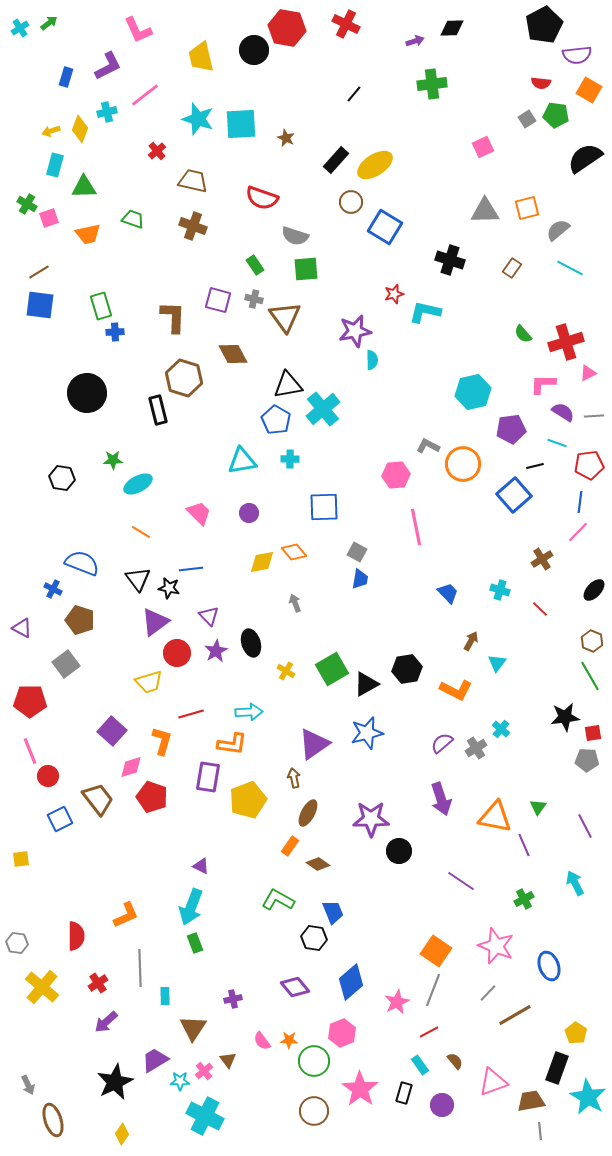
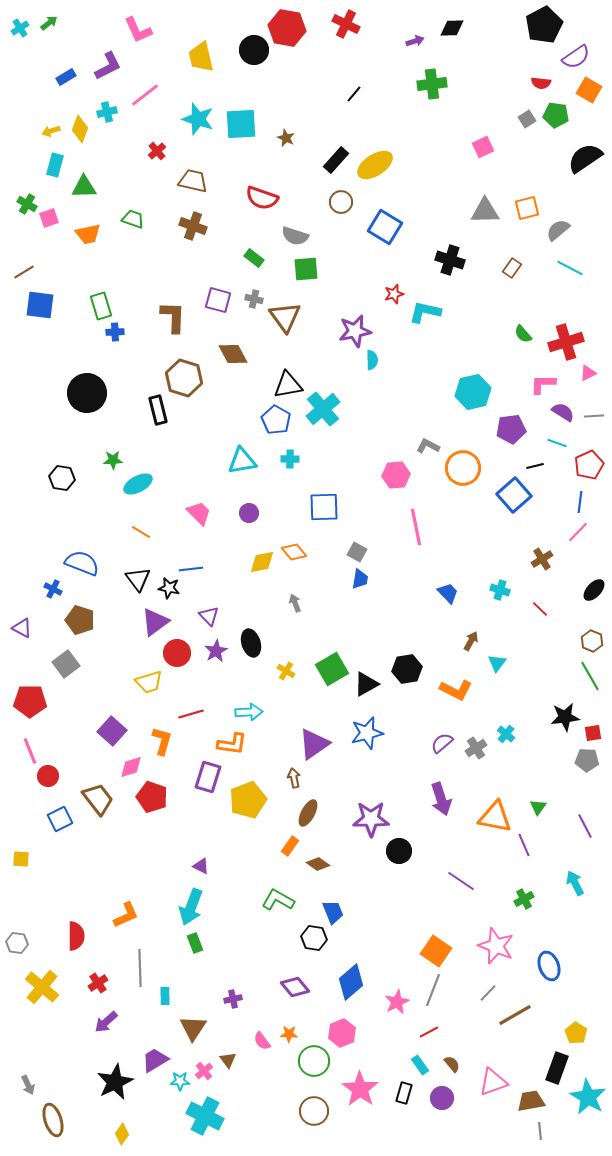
purple semicircle at (577, 55): moved 1 px left, 2 px down; rotated 28 degrees counterclockwise
blue rectangle at (66, 77): rotated 42 degrees clockwise
brown circle at (351, 202): moved 10 px left
green rectangle at (255, 265): moved 1 px left, 7 px up; rotated 18 degrees counterclockwise
brown line at (39, 272): moved 15 px left
orange circle at (463, 464): moved 4 px down
red pentagon at (589, 465): rotated 16 degrees counterclockwise
cyan cross at (501, 729): moved 5 px right, 5 px down
purple rectangle at (208, 777): rotated 8 degrees clockwise
yellow square at (21, 859): rotated 12 degrees clockwise
orange star at (289, 1040): moved 6 px up
brown semicircle at (455, 1061): moved 3 px left, 3 px down
purple circle at (442, 1105): moved 7 px up
